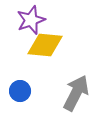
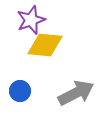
gray arrow: rotated 36 degrees clockwise
